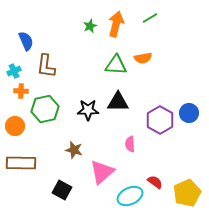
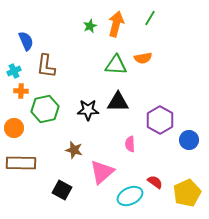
green line: rotated 28 degrees counterclockwise
blue circle: moved 27 px down
orange circle: moved 1 px left, 2 px down
